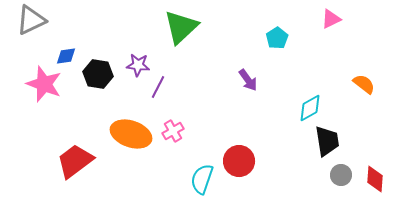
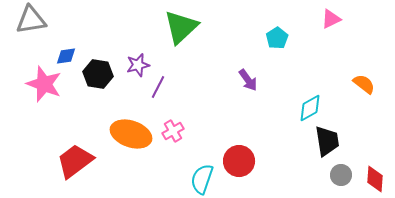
gray triangle: rotated 16 degrees clockwise
purple star: rotated 20 degrees counterclockwise
